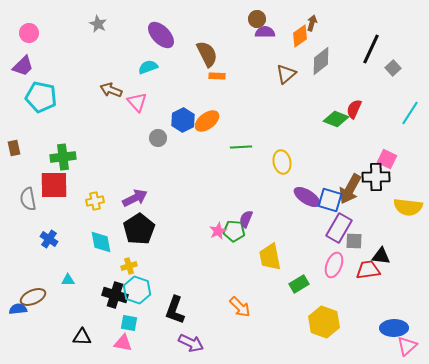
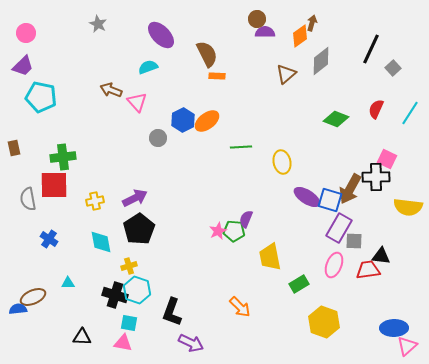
pink circle at (29, 33): moved 3 px left
red semicircle at (354, 109): moved 22 px right
cyan triangle at (68, 280): moved 3 px down
black L-shape at (175, 310): moved 3 px left, 2 px down
